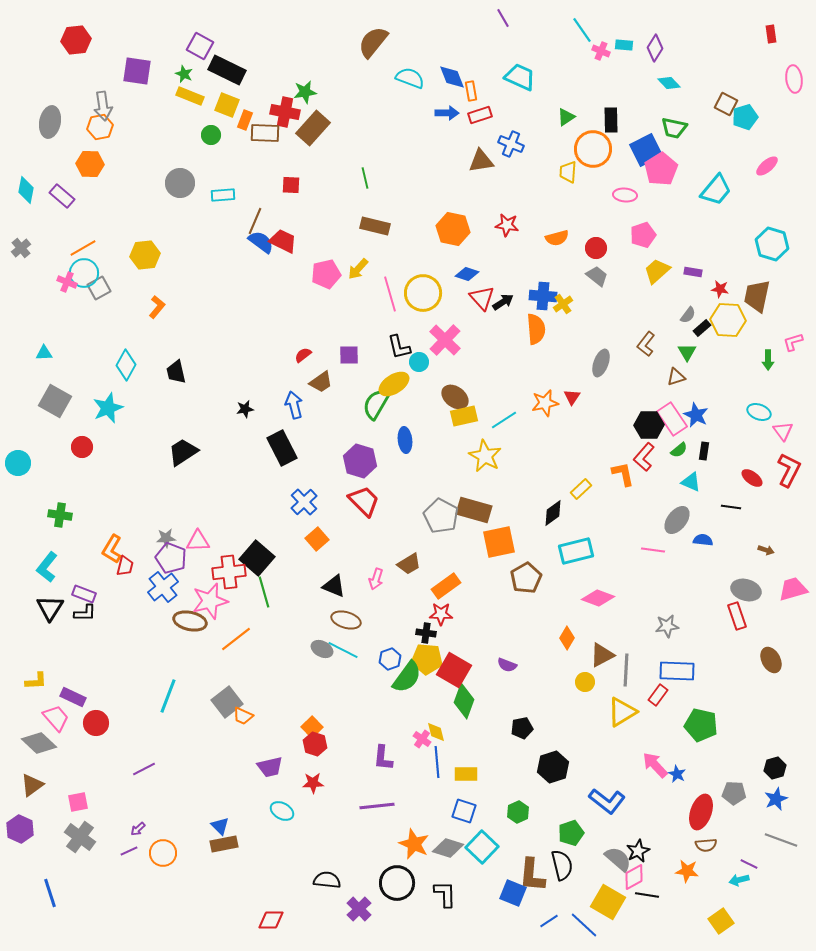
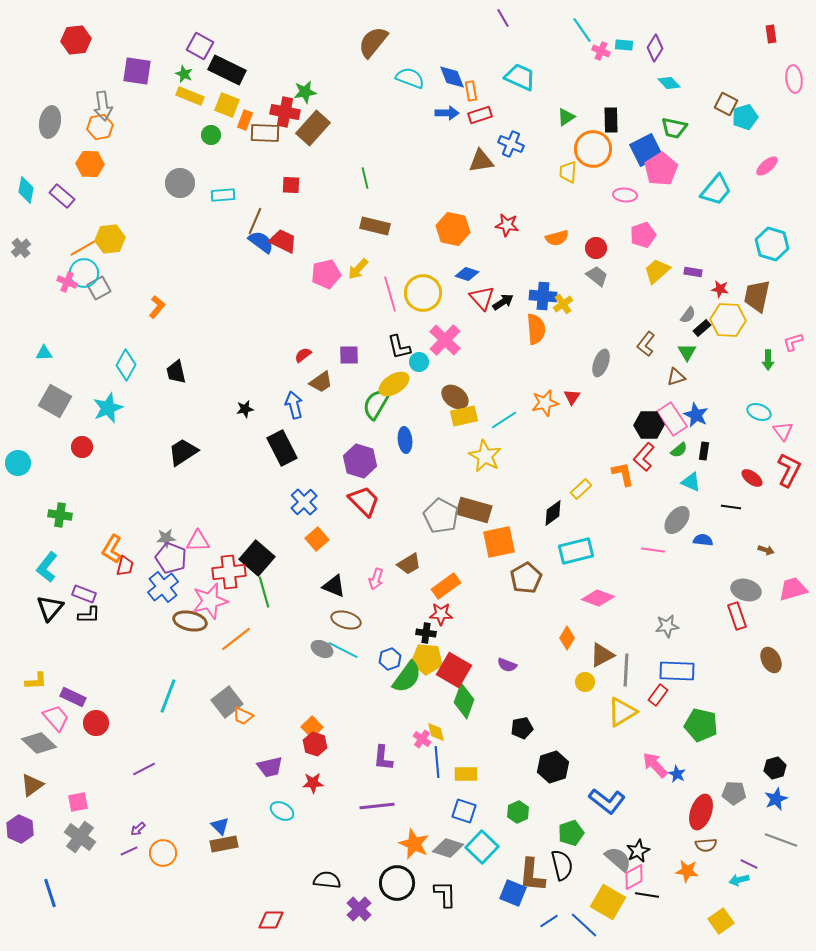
yellow hexagon at (145, 255): moved 35 px left, 16 px up
black triangle at (50, 608): rotated 8 degrees clockwise
black L-shape at (85, 613): moved 4 px right, 2 px down
